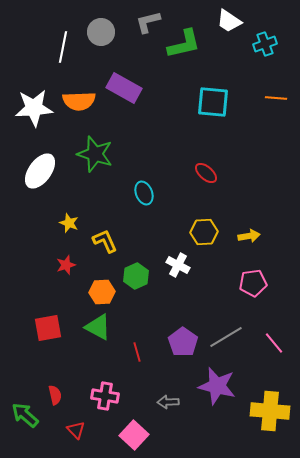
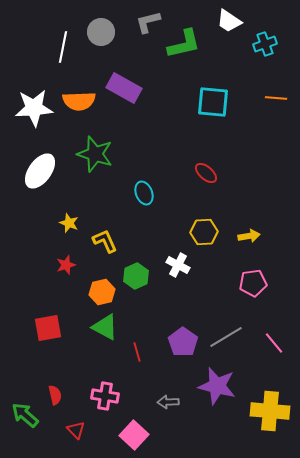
orange hexagon: rotated 10 degrees counterclockwise
green triangle: moved 7 px right
